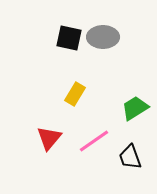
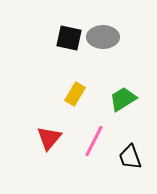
green trapezoid: moved 12 px left, 9 px up
pink line: rotated 28 degrees counterclockwise
